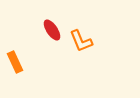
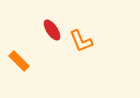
orange rectangle: moved 4 px right, 1 px up; rotated 20 degrees counterclockwise
